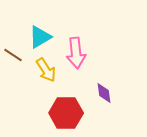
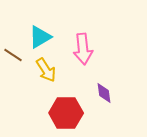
pink arrow: moved 7 px right, 4 px up
